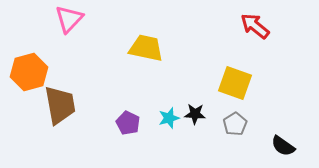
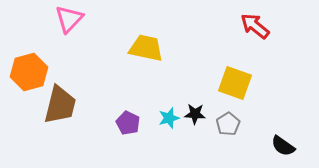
brown trapezoid: rotated 24 degrees clockwise
gray pentagon: moved 7 px left
